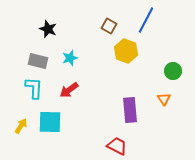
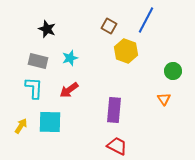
black star: moved 1 px left
purple rectangle: moved 16 px left; rotated 10 degrees clockwise
